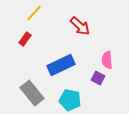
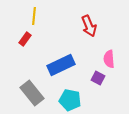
yellow line: moved 3 px down; rotated 36 degrees counterclockwise
red arrow: moved 9 px right; rotated 25 degrees clockwise
pink semicircle: moved 2 px right, 1 px up
